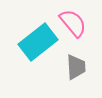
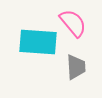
cyan rectangle: rotated 42 degrees clockwise
